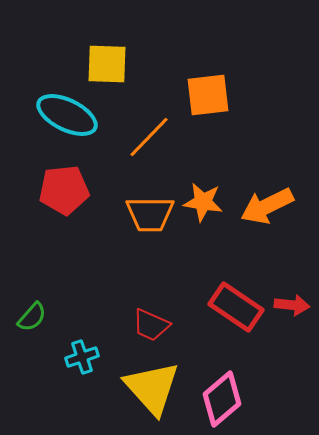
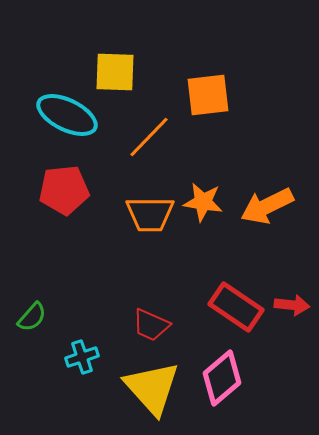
yellow square: moved 8 px right, 8 px down
pink diamond: moved 21 px up
